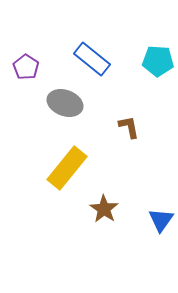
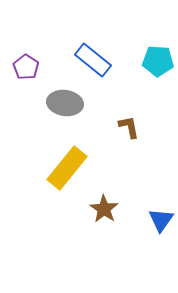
blue rectangle: moved 1 px right, 1 px down
gray ellipse: rotated 12 degrees counterclockwise
